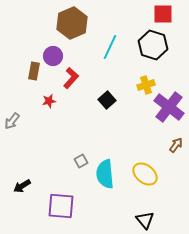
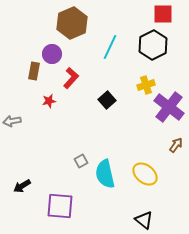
black hexagon: rotated 16 degrees clockwise
purple circle: moved 1 px left, 2 px up
gray arrow: rotated 42 degrees clockwise
cyan semicircle: rotated 8 degrees counterclockwise
purple square: moved 1 px left
black triangle: moved 1 px left; rotated 12 degrees counterclockwise
